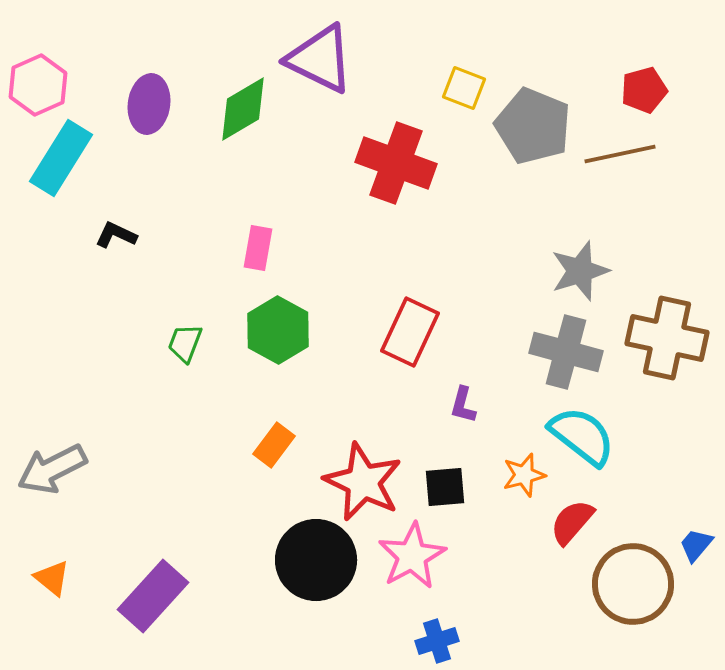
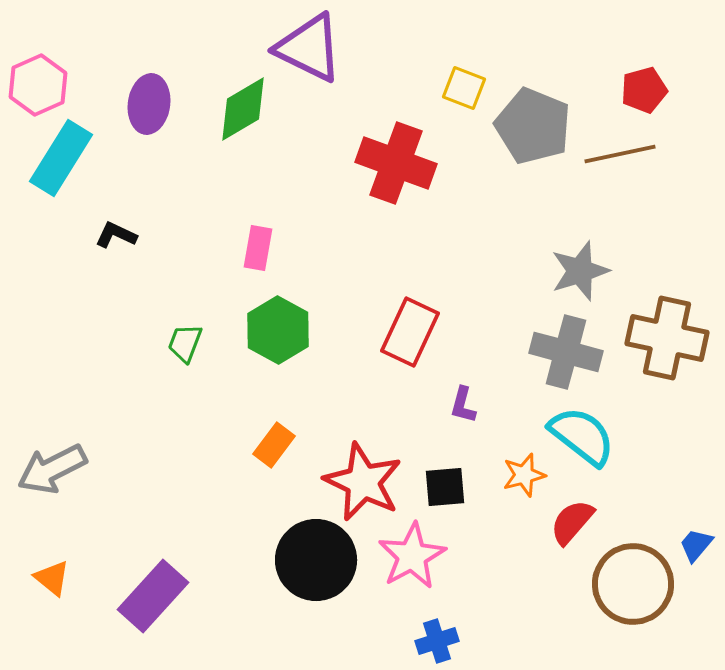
purple triangle: moved 11 px left, 11 px up
